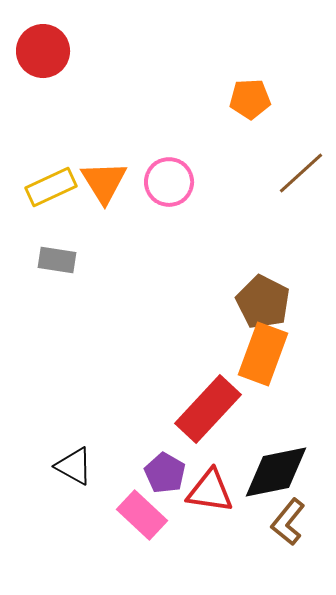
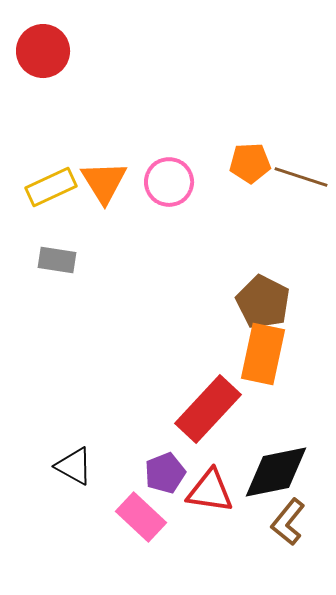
orange pentagon: moved 64 px down
brown line: moved 4 px down; rotated 60 degrees clockwise
orange rectangle: rotated 8 degrees counterclockwise
purple pentagon: rotated 21 degrees clockwise
pink rectangle: moved 1 px left, 2 px down
